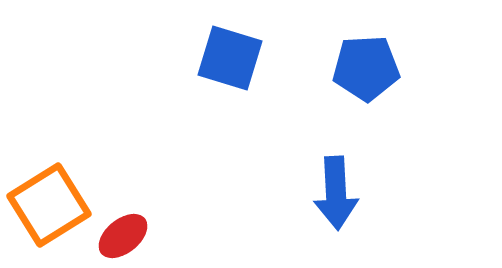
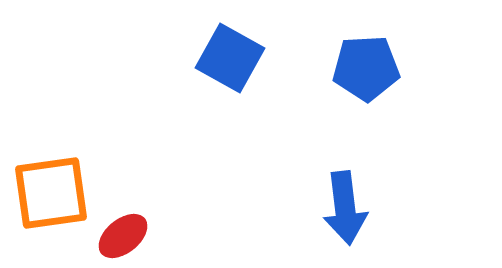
blue square: rotated 12 degrees clockwise
blue arrow: moved 9 px right, 15 px down; rotated 4 degrees counterclockwise
orange square: moved 2 px right, 12 px up; rotated 24 degrees clockwise
